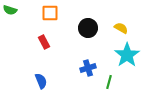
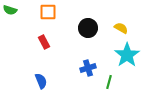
orange square: moved 2 px left, 1 px up
